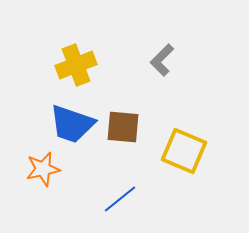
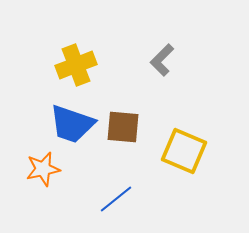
blue line: moved 4 px left
